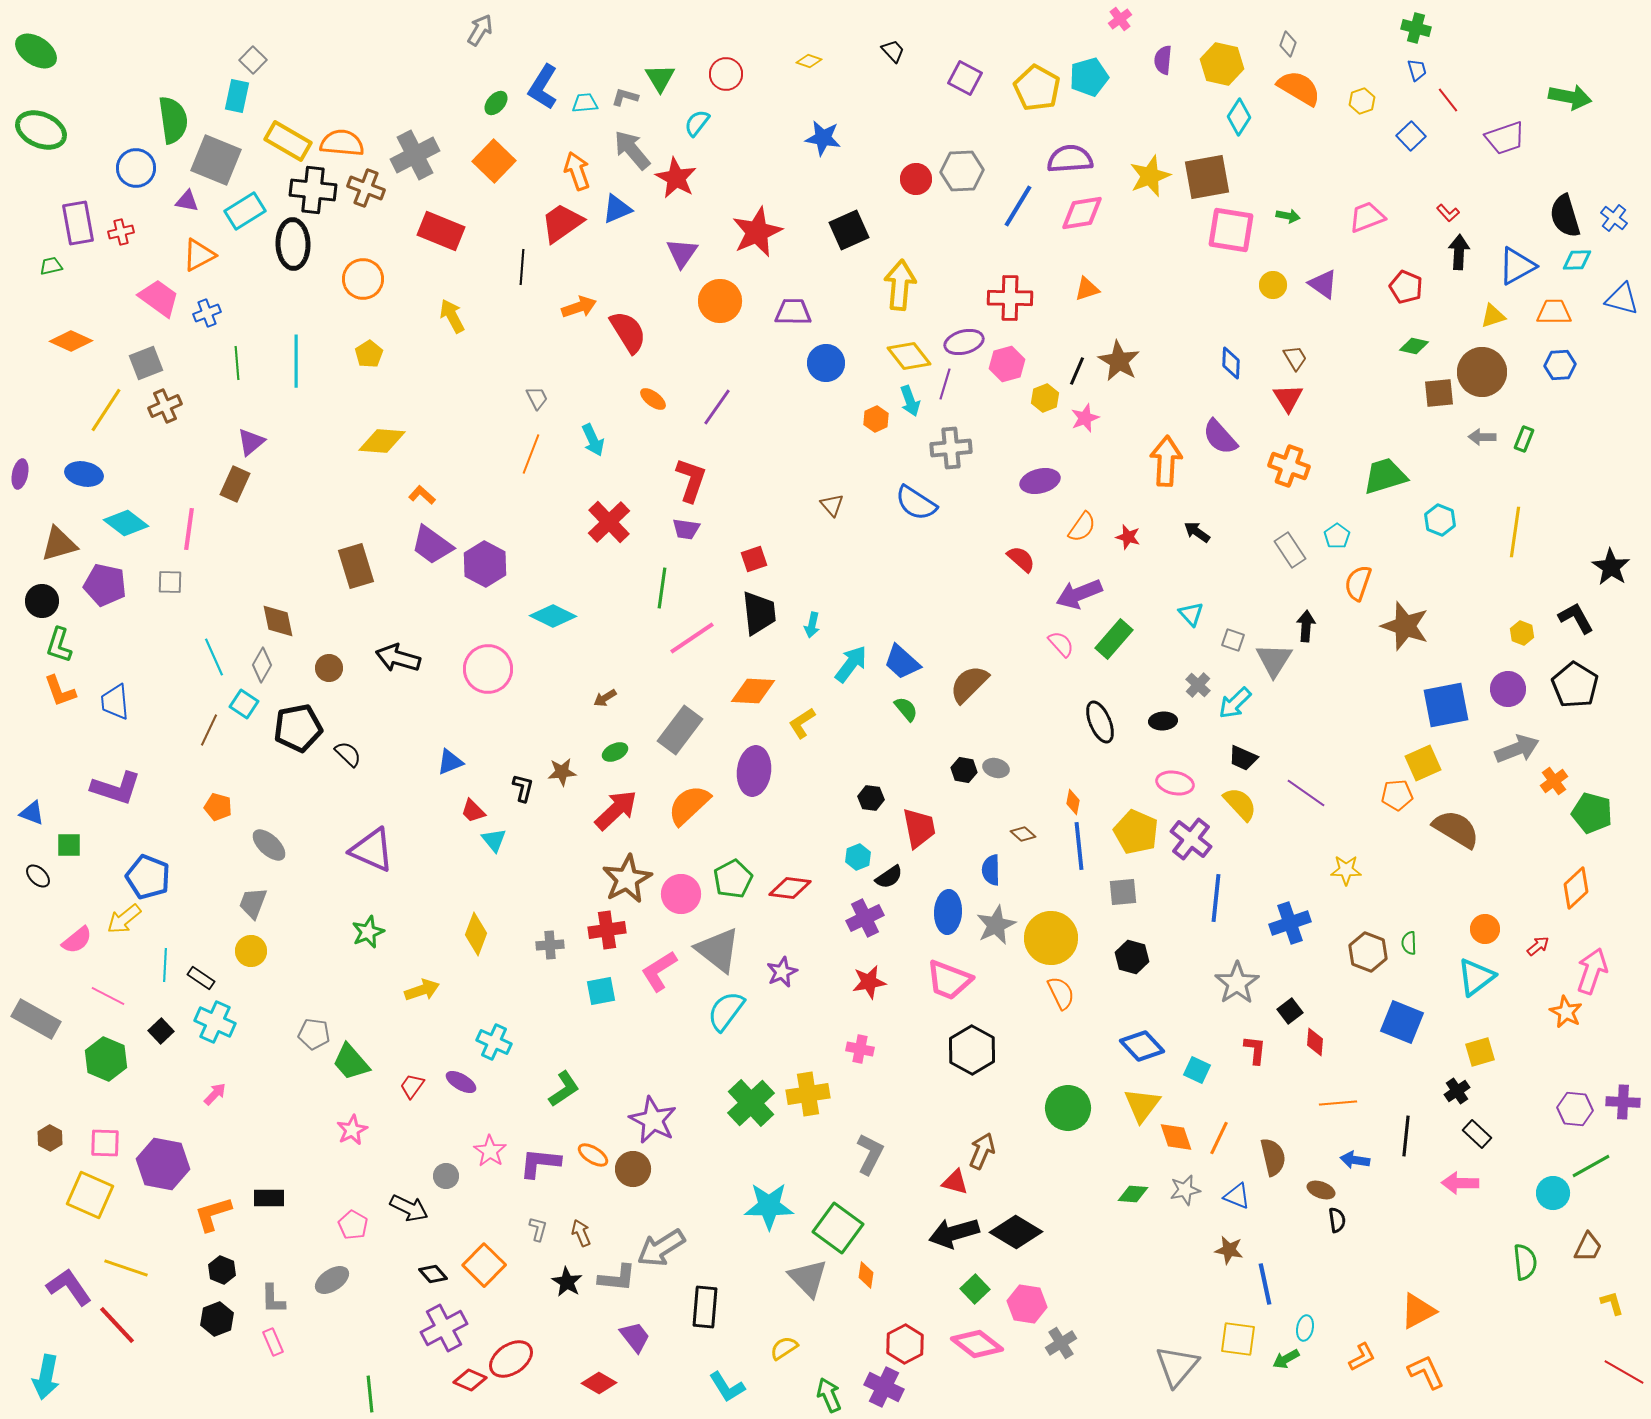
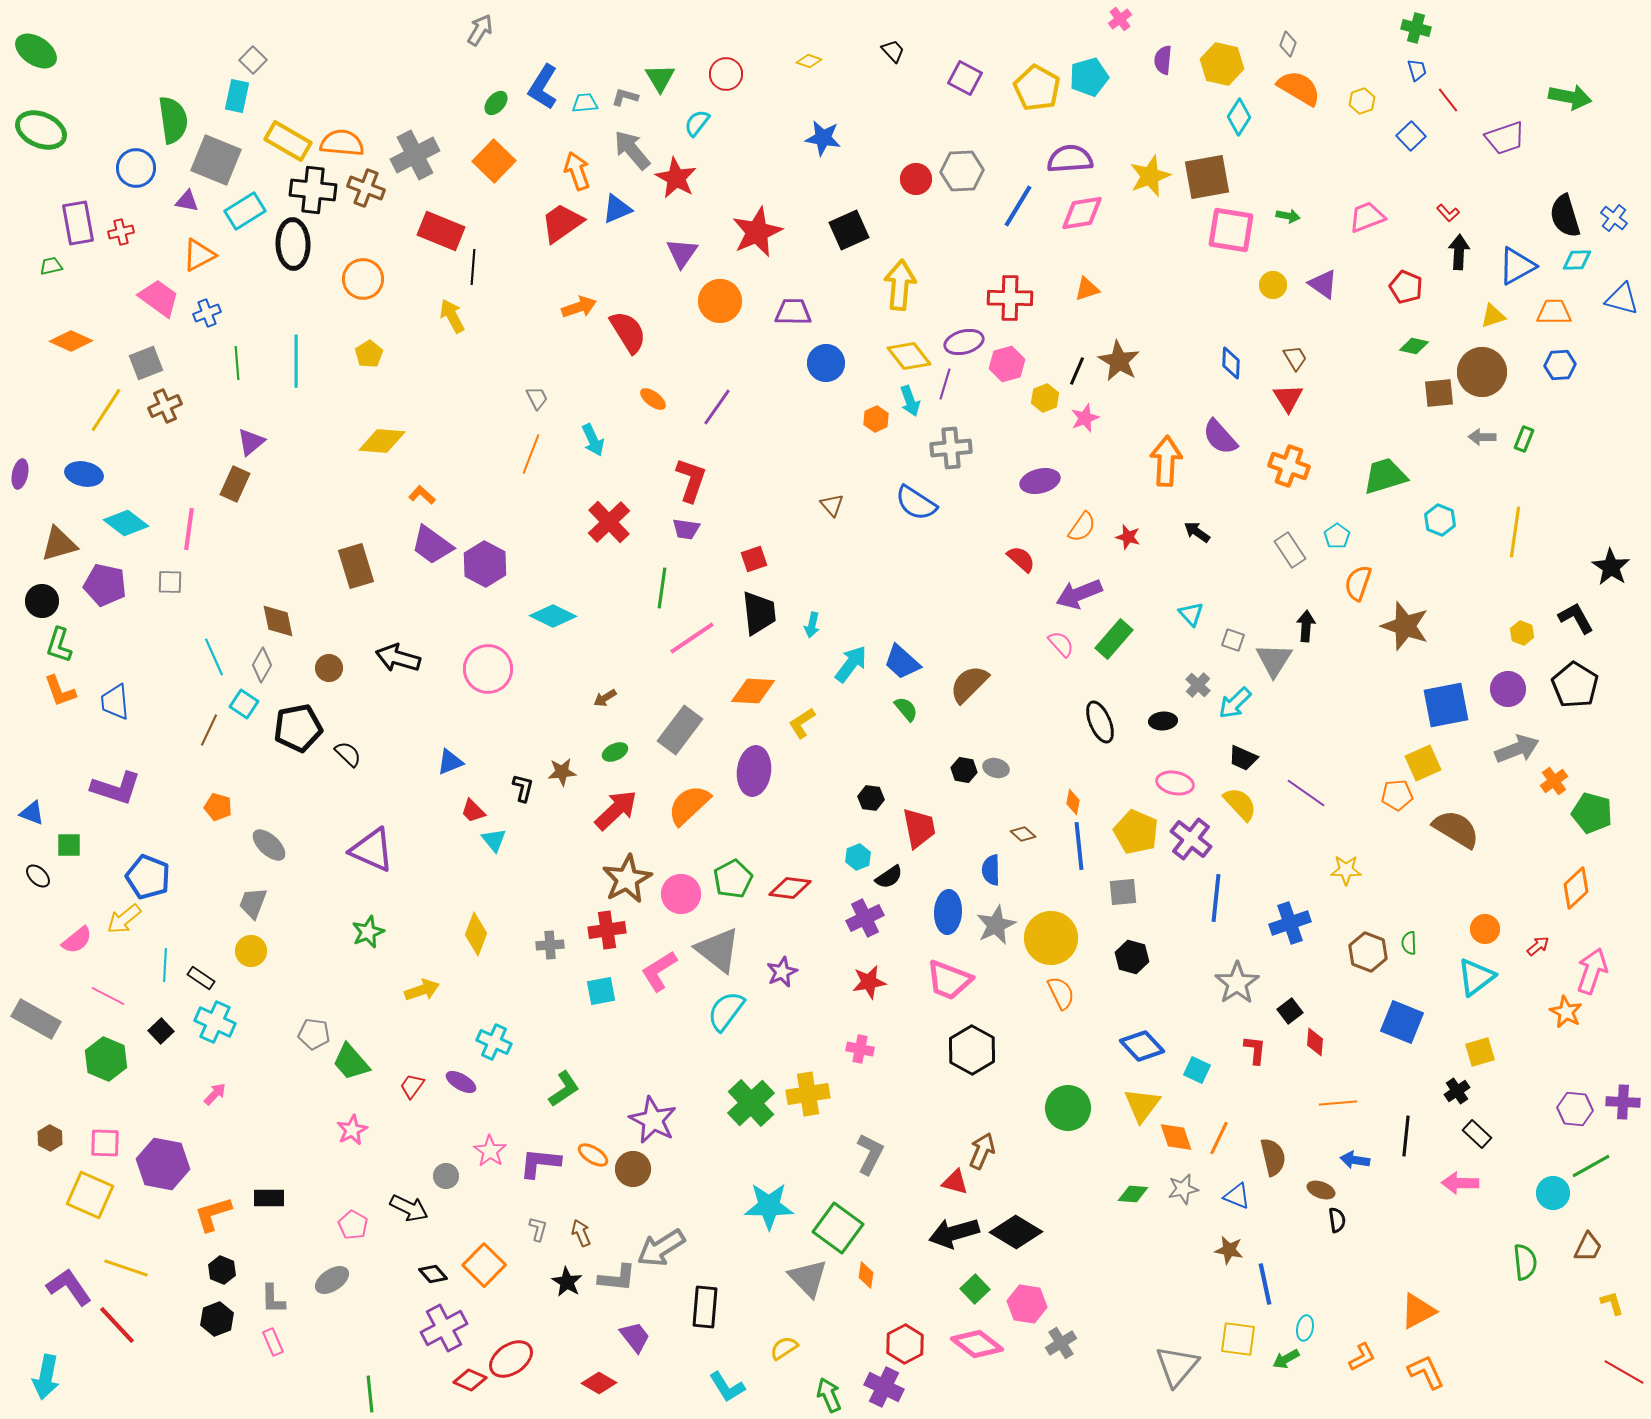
black line at (522, 267): moved 49 px left
gray star at (1185, 1190): moved 2 px left, 1 px up
